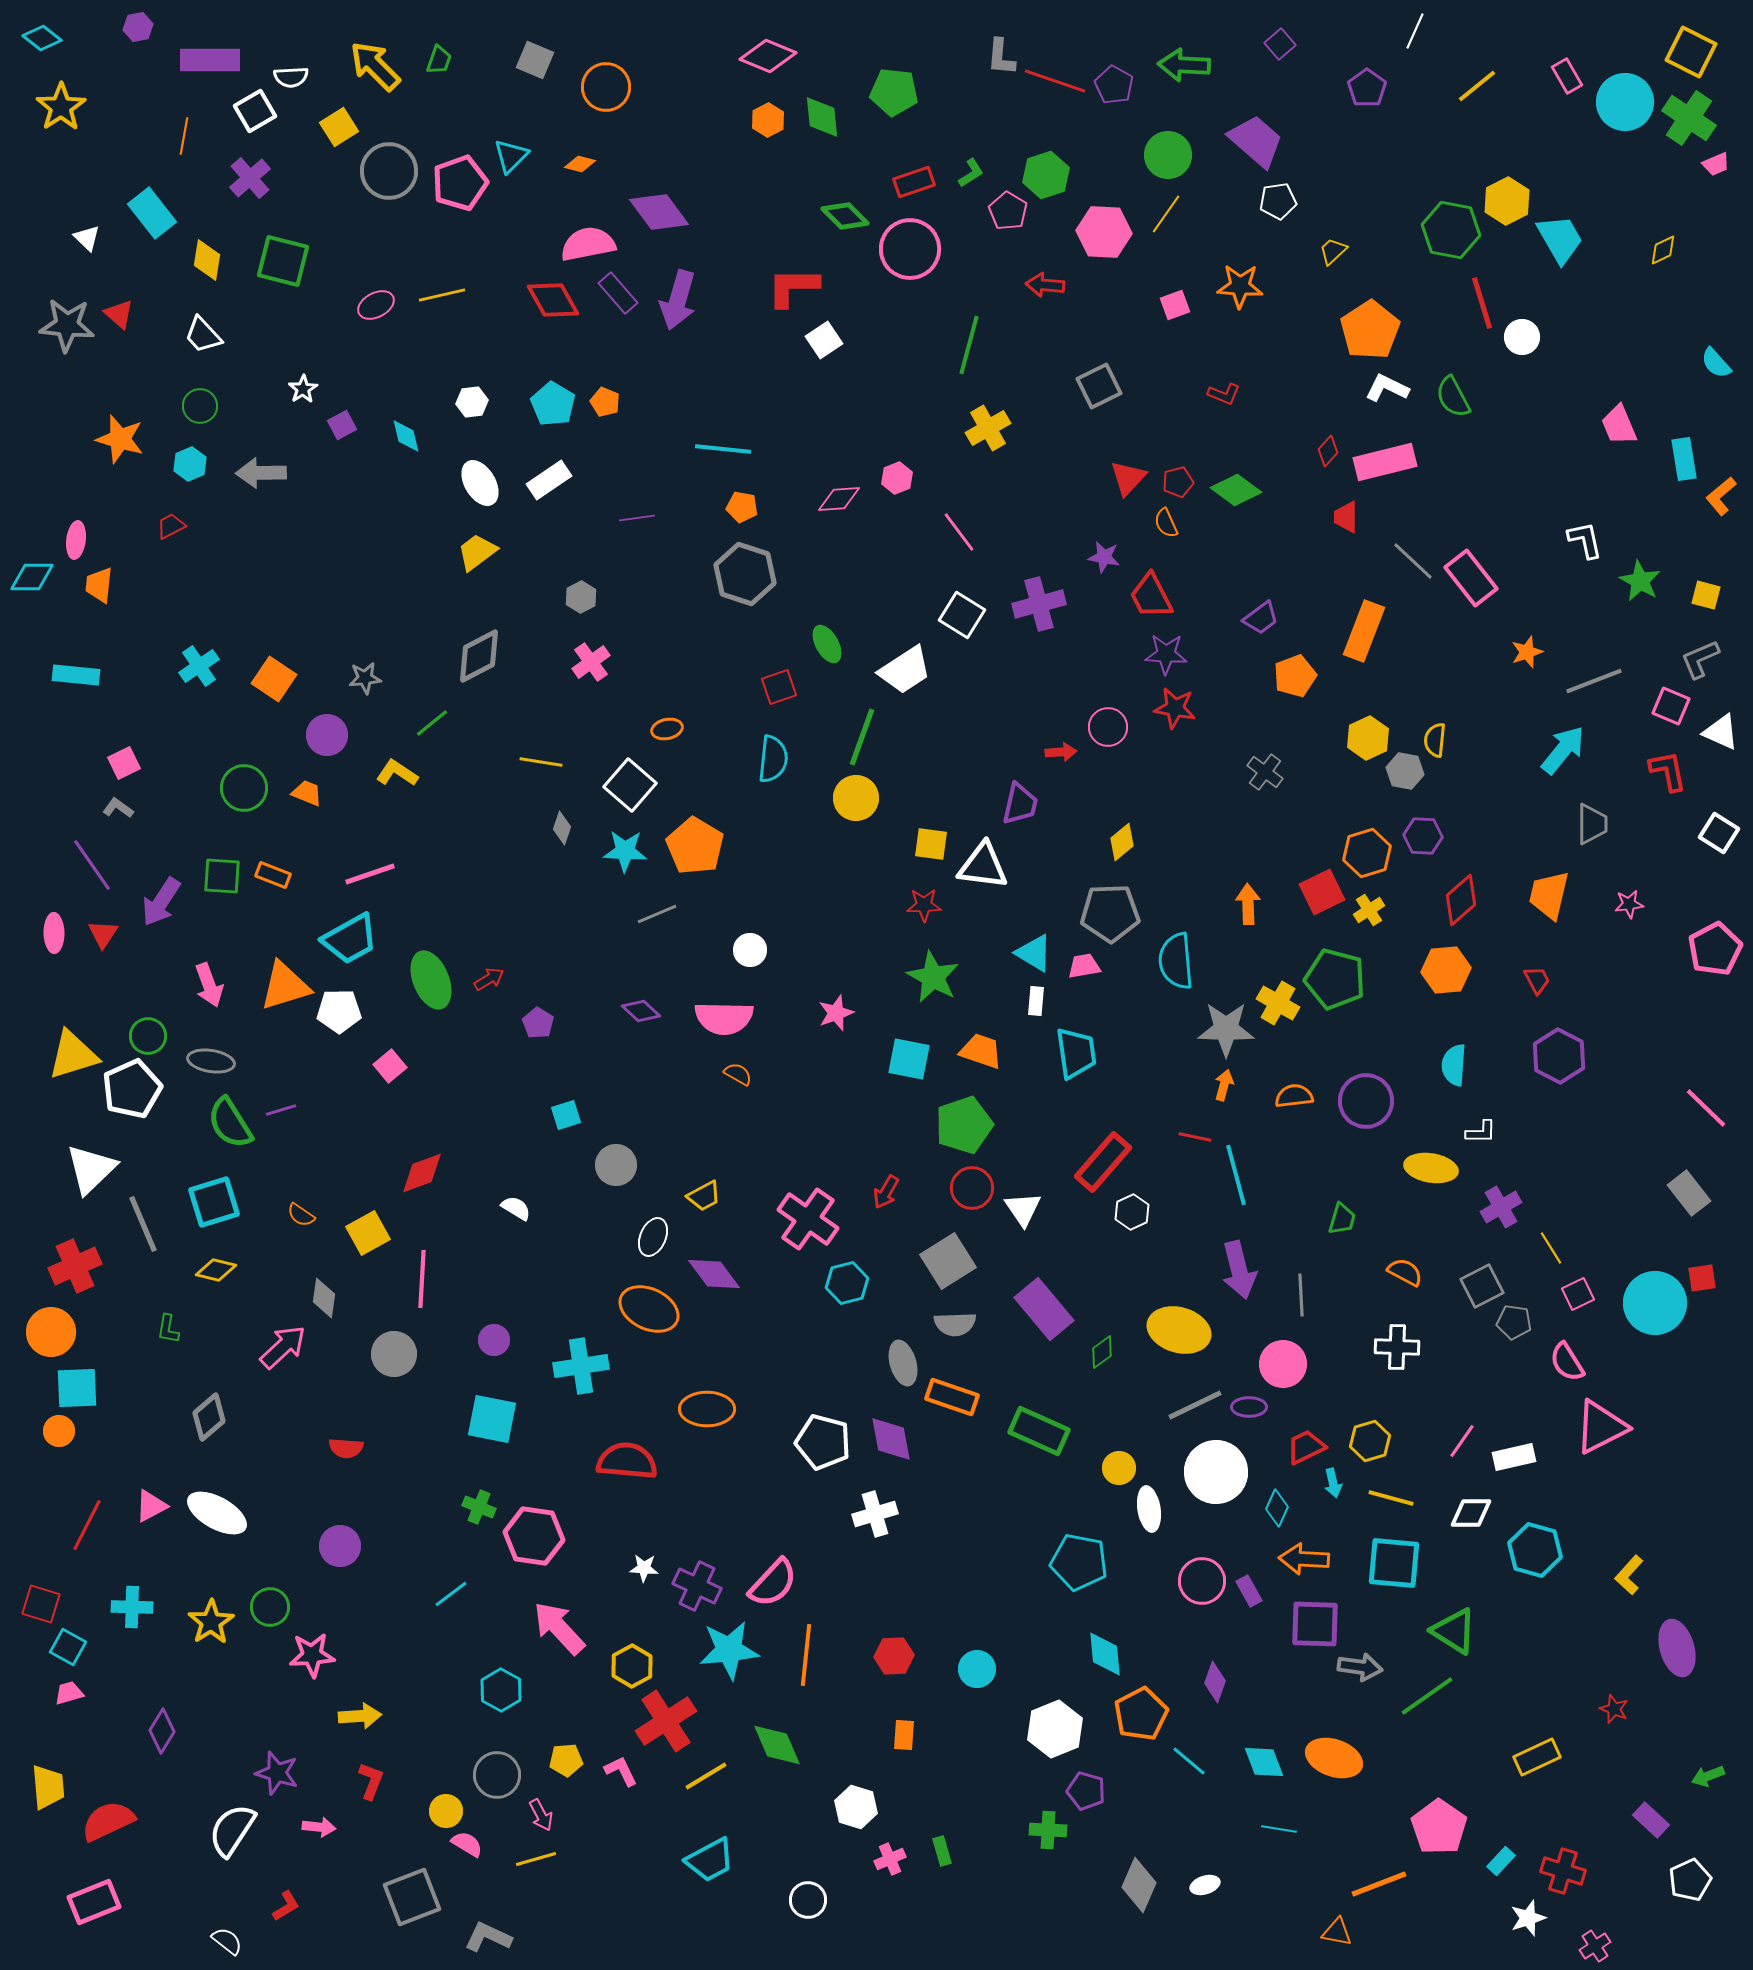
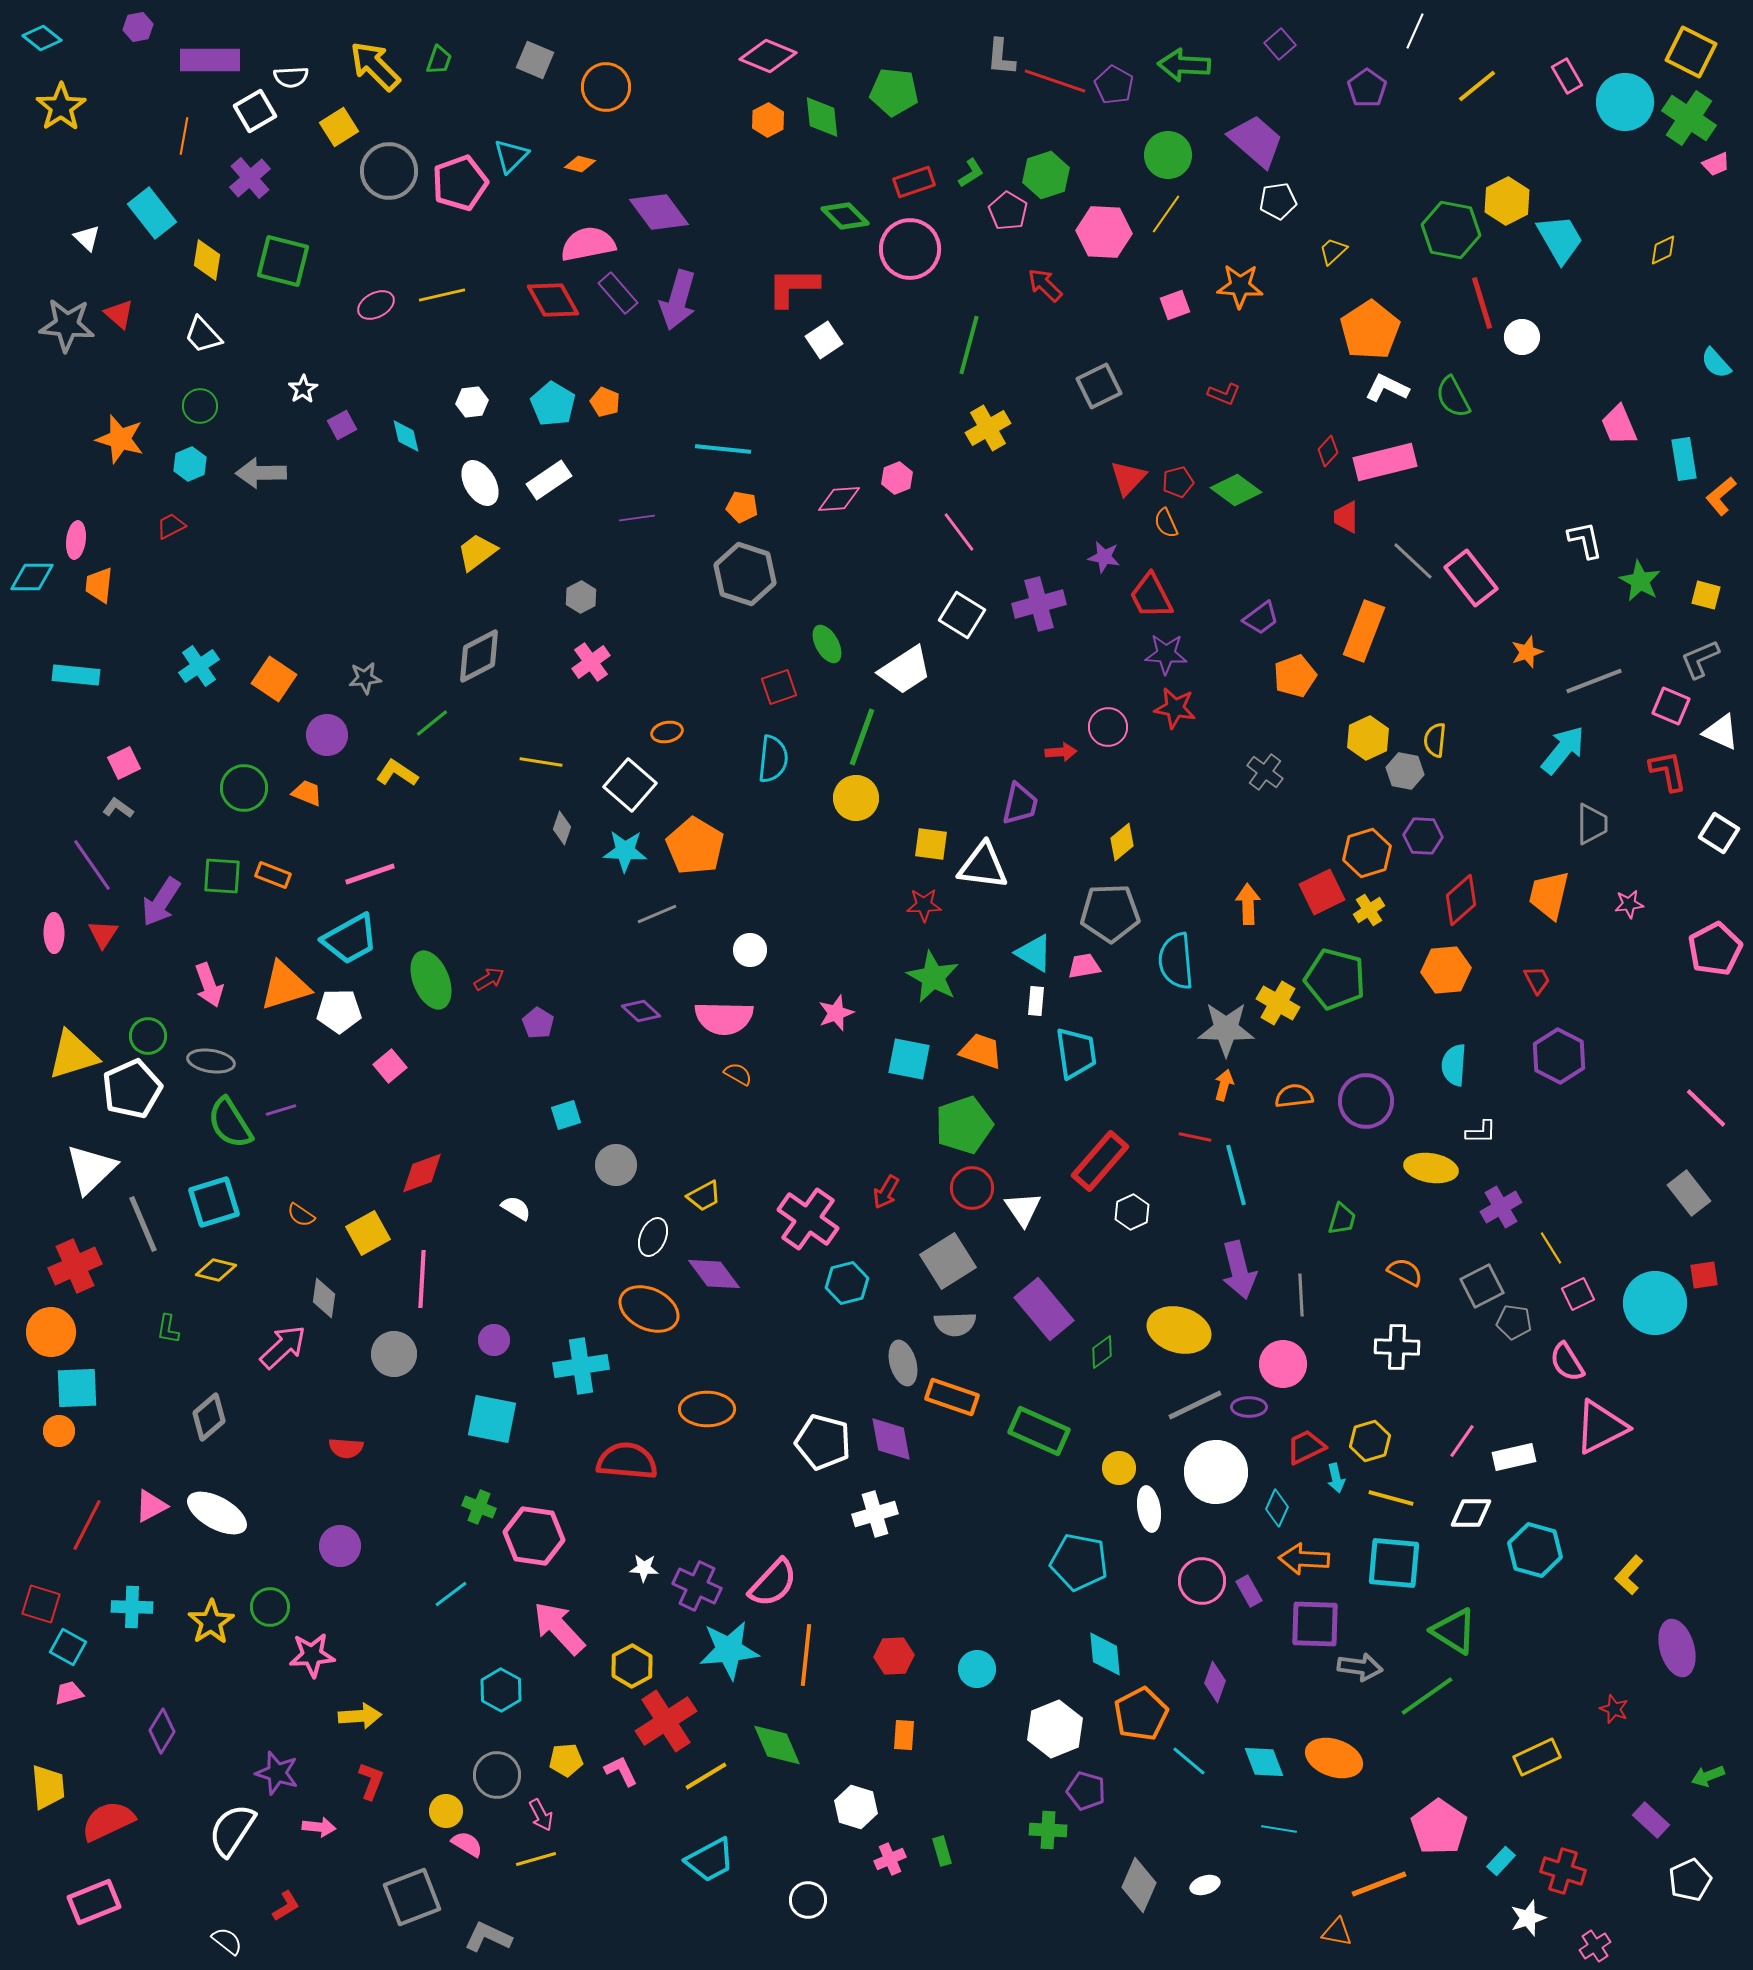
red arrow at (1045, 285): rotated 39 degrees clockwise
orange ellipse at (667, 729): moved 3 px down
red rectangle at (1103, 1162): moved 3 px left, 1 px up
red square at (1702, 1278): moved 2 px right, 3 px up
cyan arrow at (1333, 1483): moved 3 px right, 5 px up
